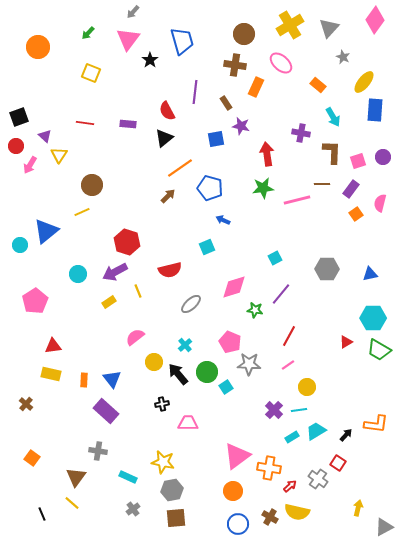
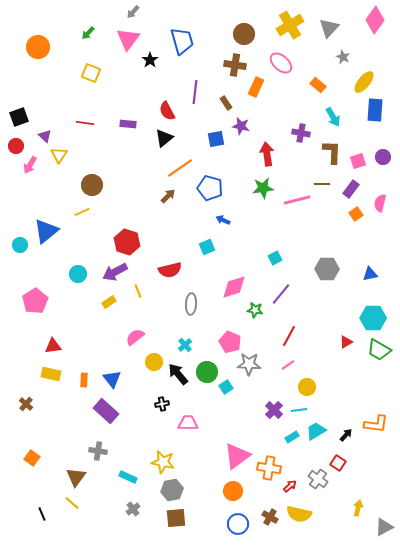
gray ellipse at (191, 304): rotated 45 degrees counterclockwise
yellow semicircle at (297, 512): moved 2 px right, 2 px down
